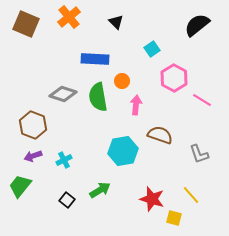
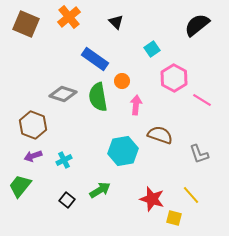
blue rectangle: rotated 32 degrees clockwise
